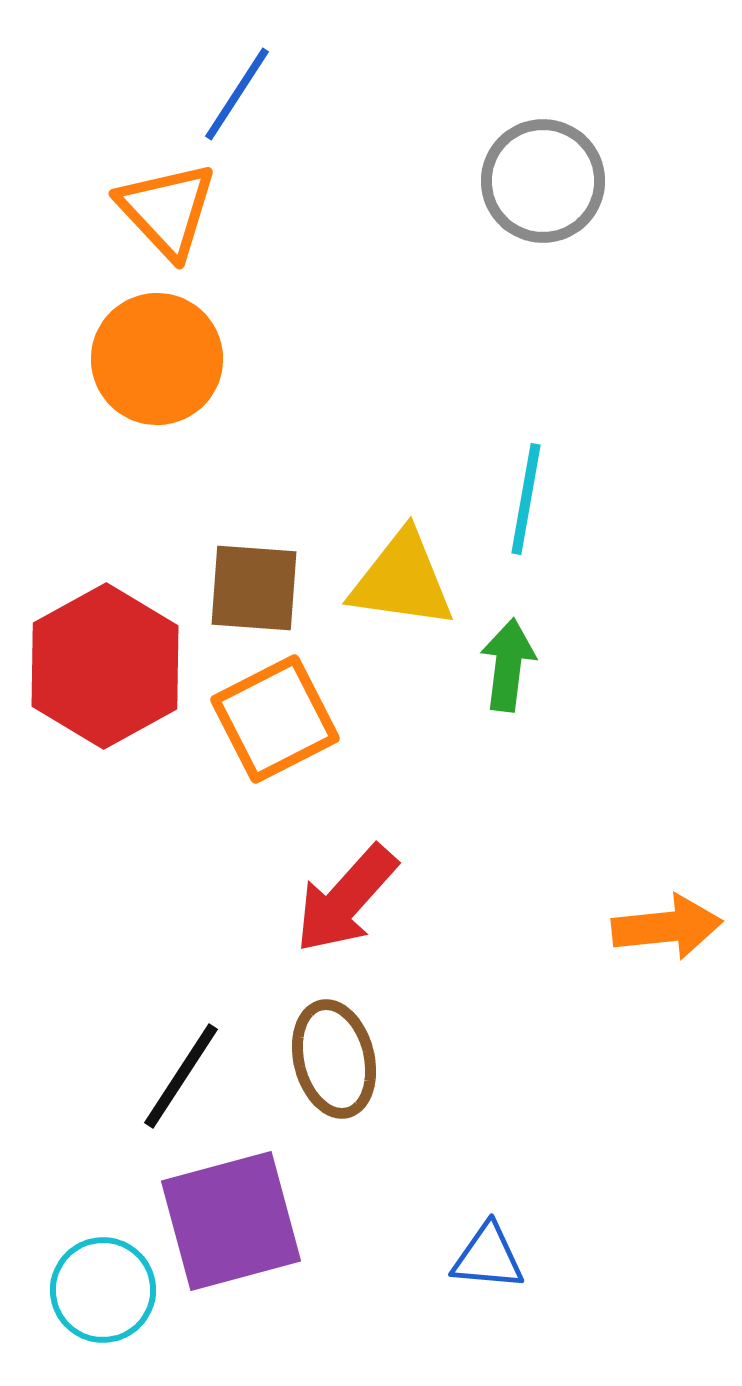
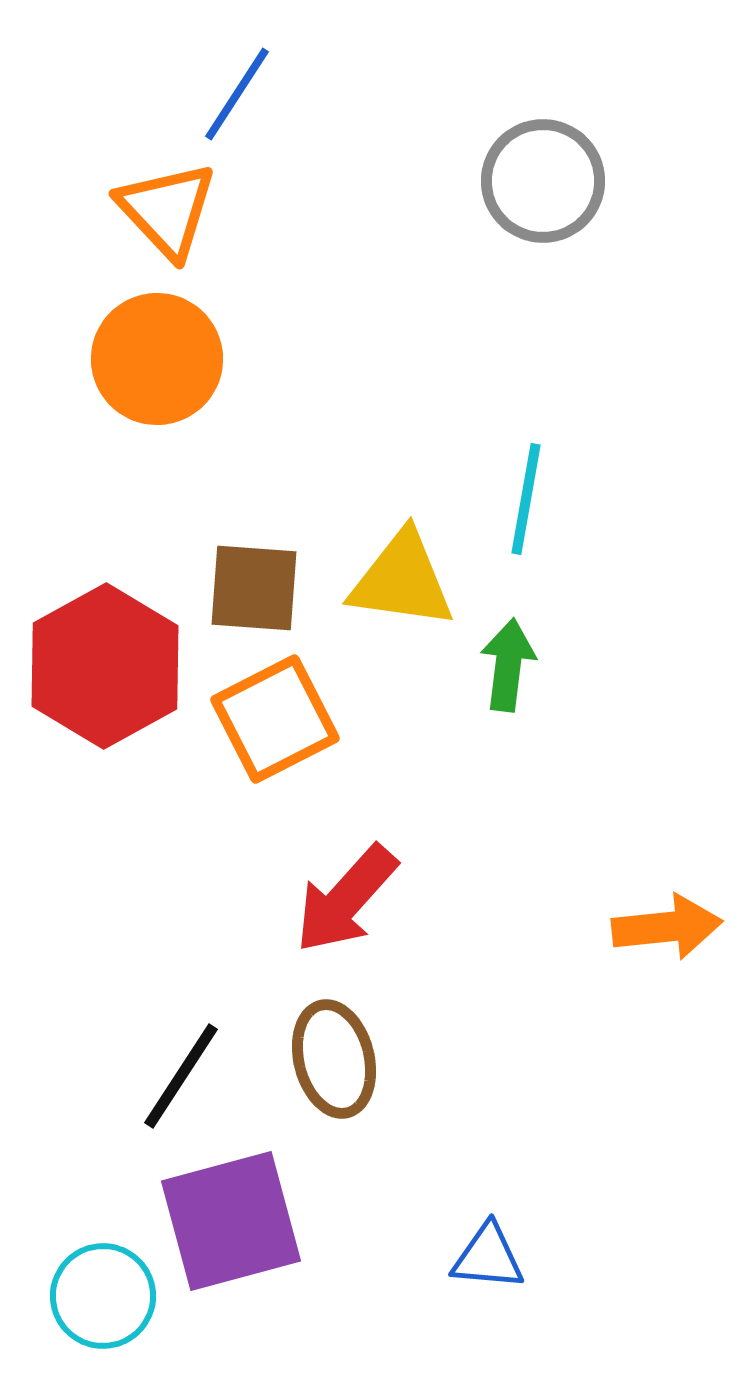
cyan circle: moved 6 px down
